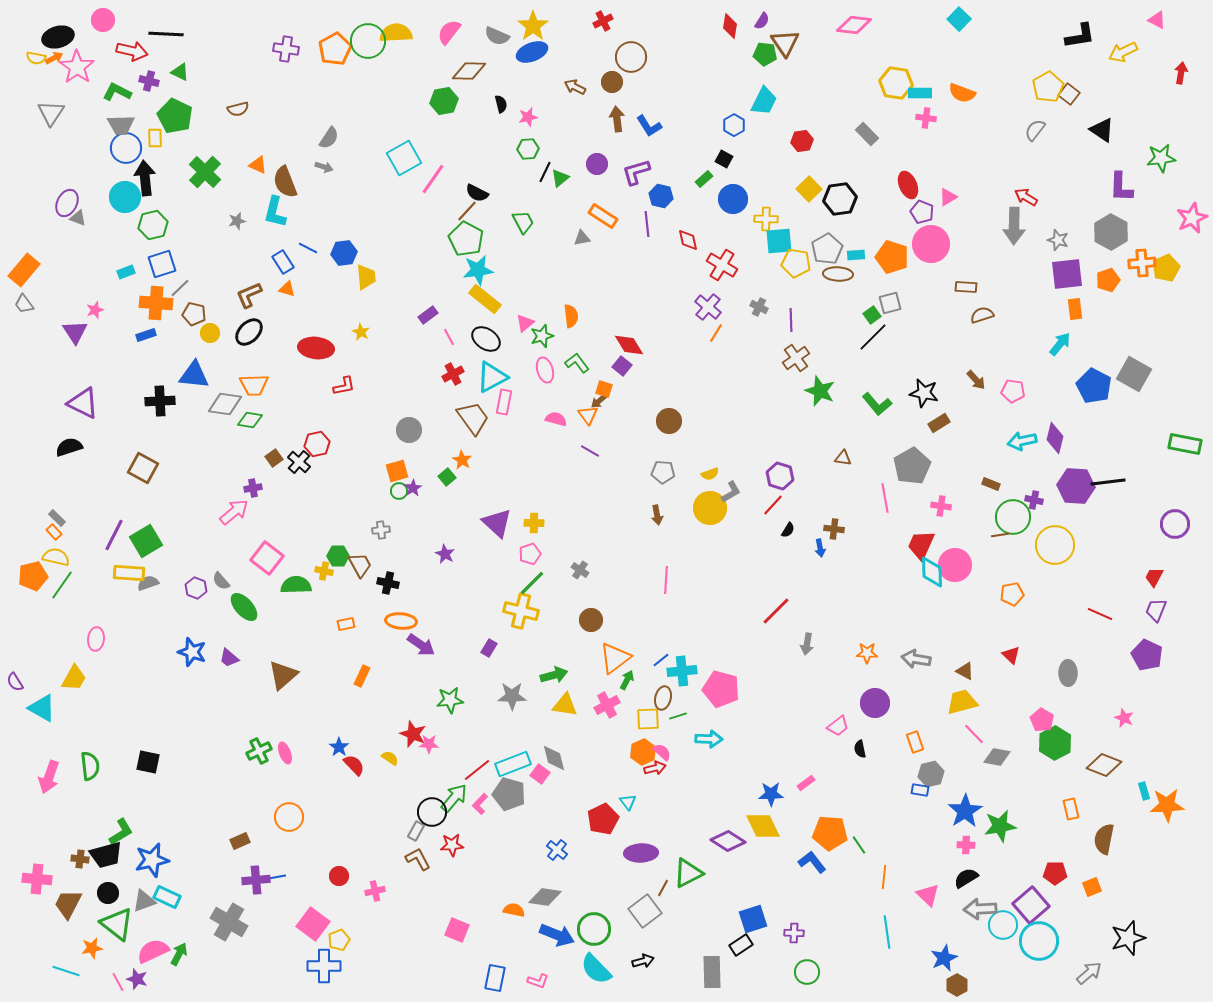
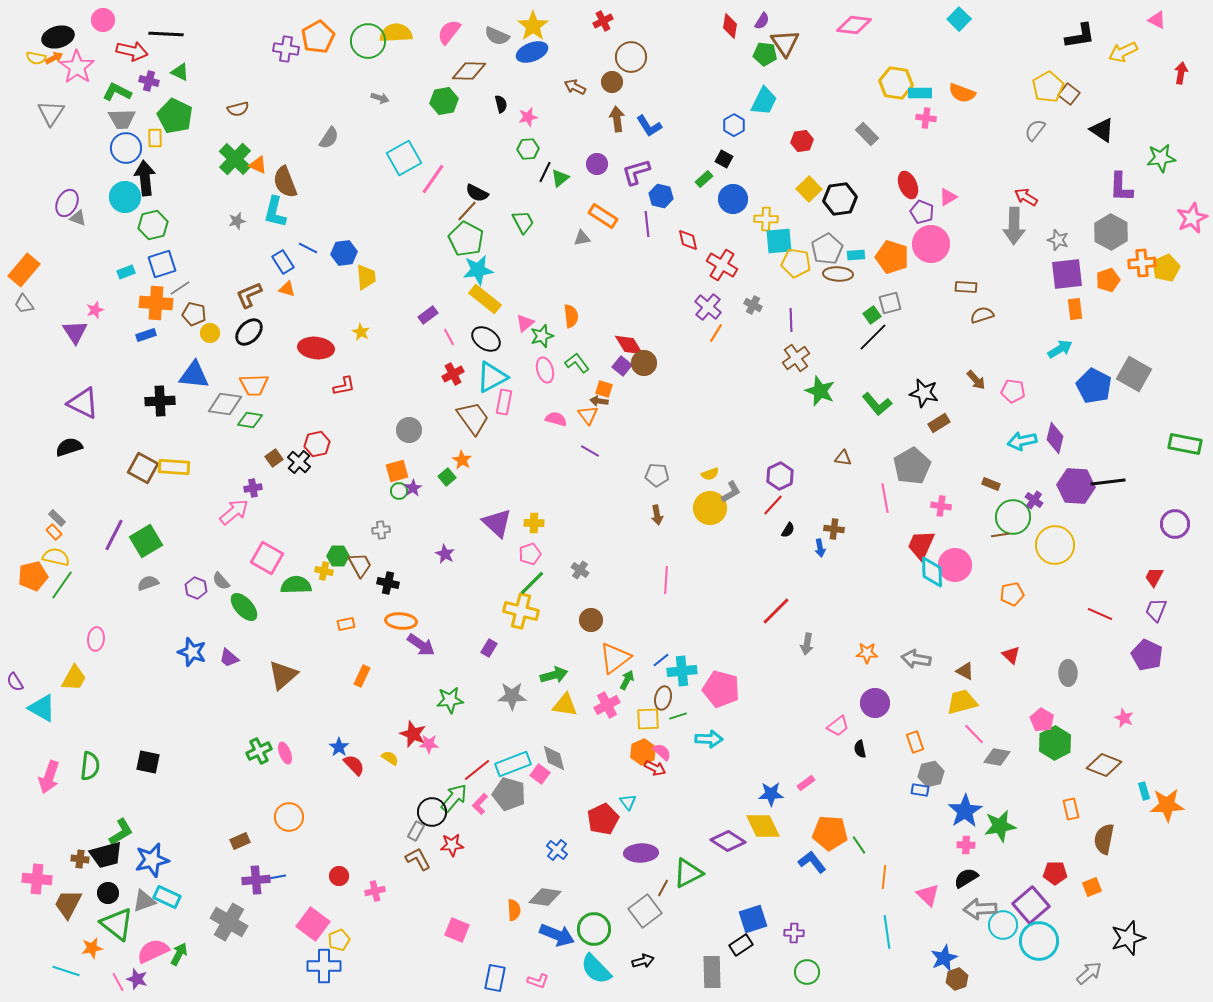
orange pentagon at (335, 49): moved 17 px left, 12 px up
gray trapezoid at (121, 125): moved 1 px right, 6 px up
gray arrow at (324, 167): moved 56 px right, 69 px up
green cross at (205, 172): moved 30 px right, 13 px up
gray line at (180, 288): rotated 10 degrees clockwise
gray cross at (759, 307): moved 6 px left, 2 px up
cyan arrow at (1060, 344): moved 5 px down; rotated 20 degrees clockwise
brown arrow at (599, 401): rotated 48 degrees clockwise
brown circle at (669, 421): moved 25 px left, 58 px up
gray pentagon at (663, 472): moved 6 px left, 3 px down
purple hexagon at (780, 476): rotated 16 degrees clockwise
purple cross at (1034, 500): rotated 24 degrees clockwise
pink square at (267, 558): rotated 8 degrees counterclockwise
yellow rectangle at (129, 573): moved 45 px right, 106 px up
green semicircle at (90, 766): rotated 12 degrees clockwise
red arrow at (655, 768): rotated 40 degrees clockwise
orange semicircle at (514, 910): rotated 75 degrees clockwise
brown hexagon at (957, 985): moved 6 px up; rotated 10 degrees clockwise
